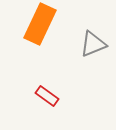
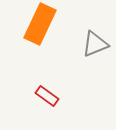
gray triangle: moved 2 px right
